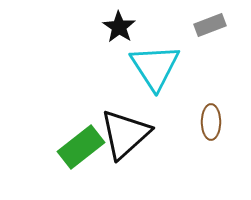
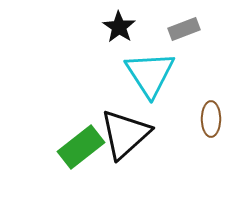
gray rectangle: moved 26 px left, 4 px down
cyan triangle: moved 5 px left, 7 px down
brown ellipse: moved 3 px up
